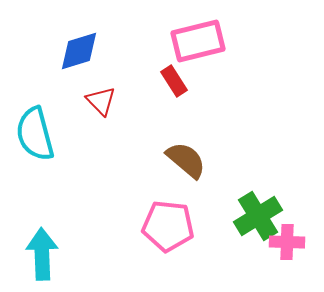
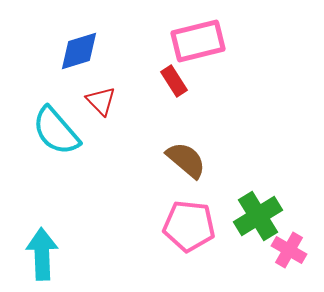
cyan semicircle: moved 21 px right, 3 px up; rotated 26 degrees counterclockwise
pink pentagon: moved 21 px right
pink cross: moved 2 px right, 8 px down; rotated 28 degrees clockwise
